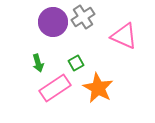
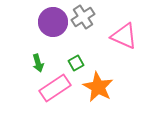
orange star: moved 1 px up
